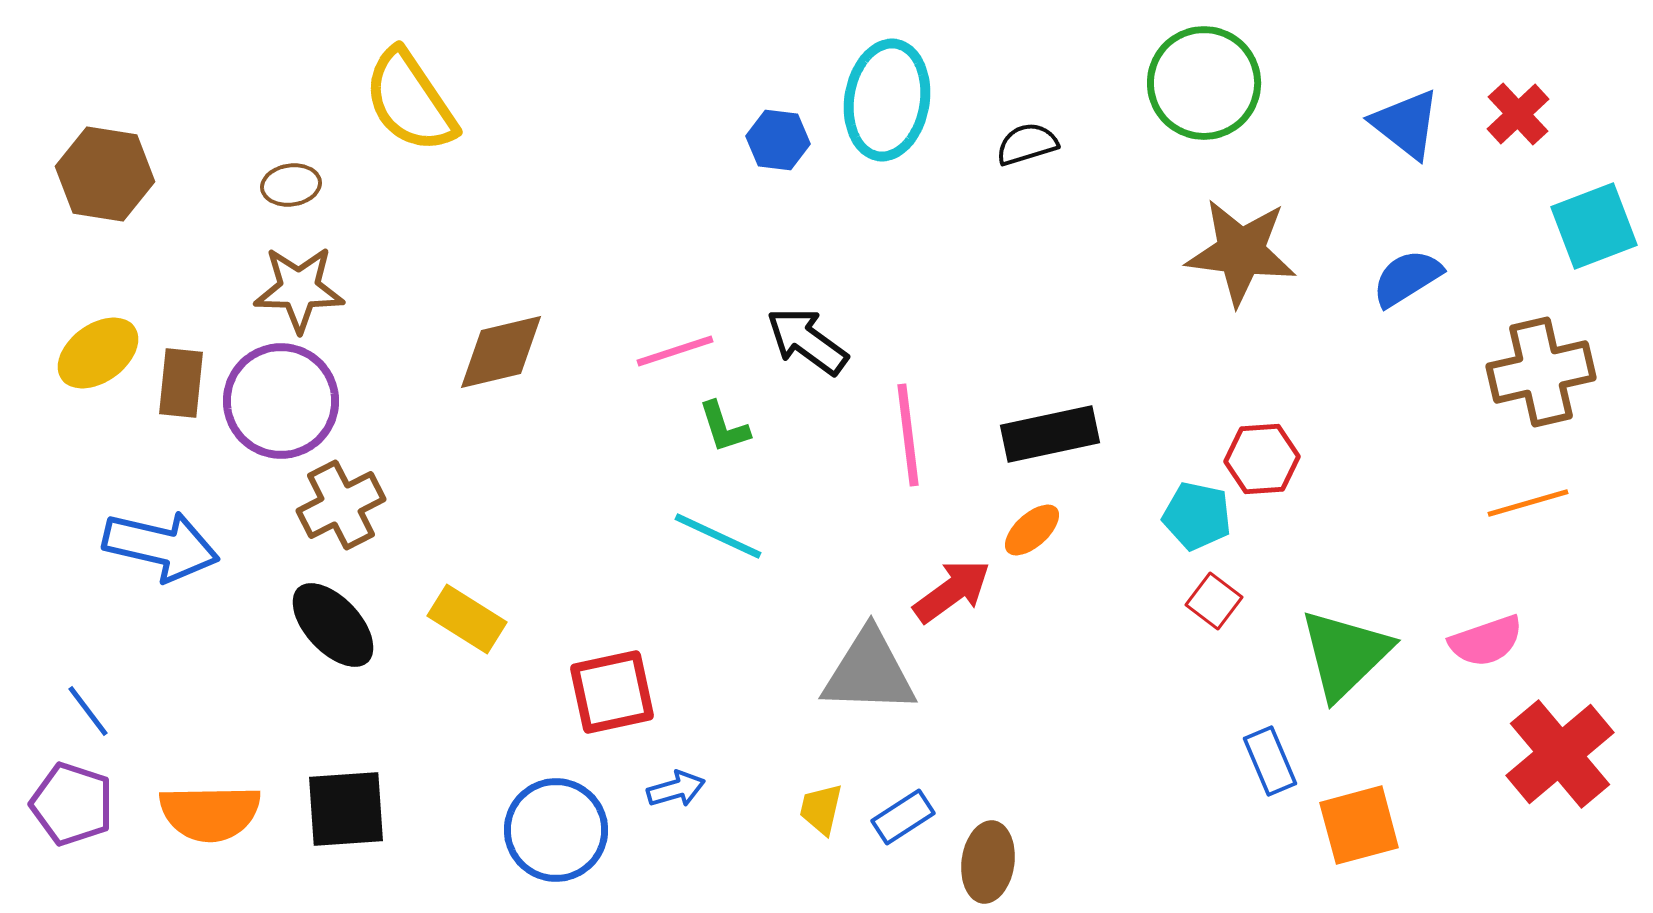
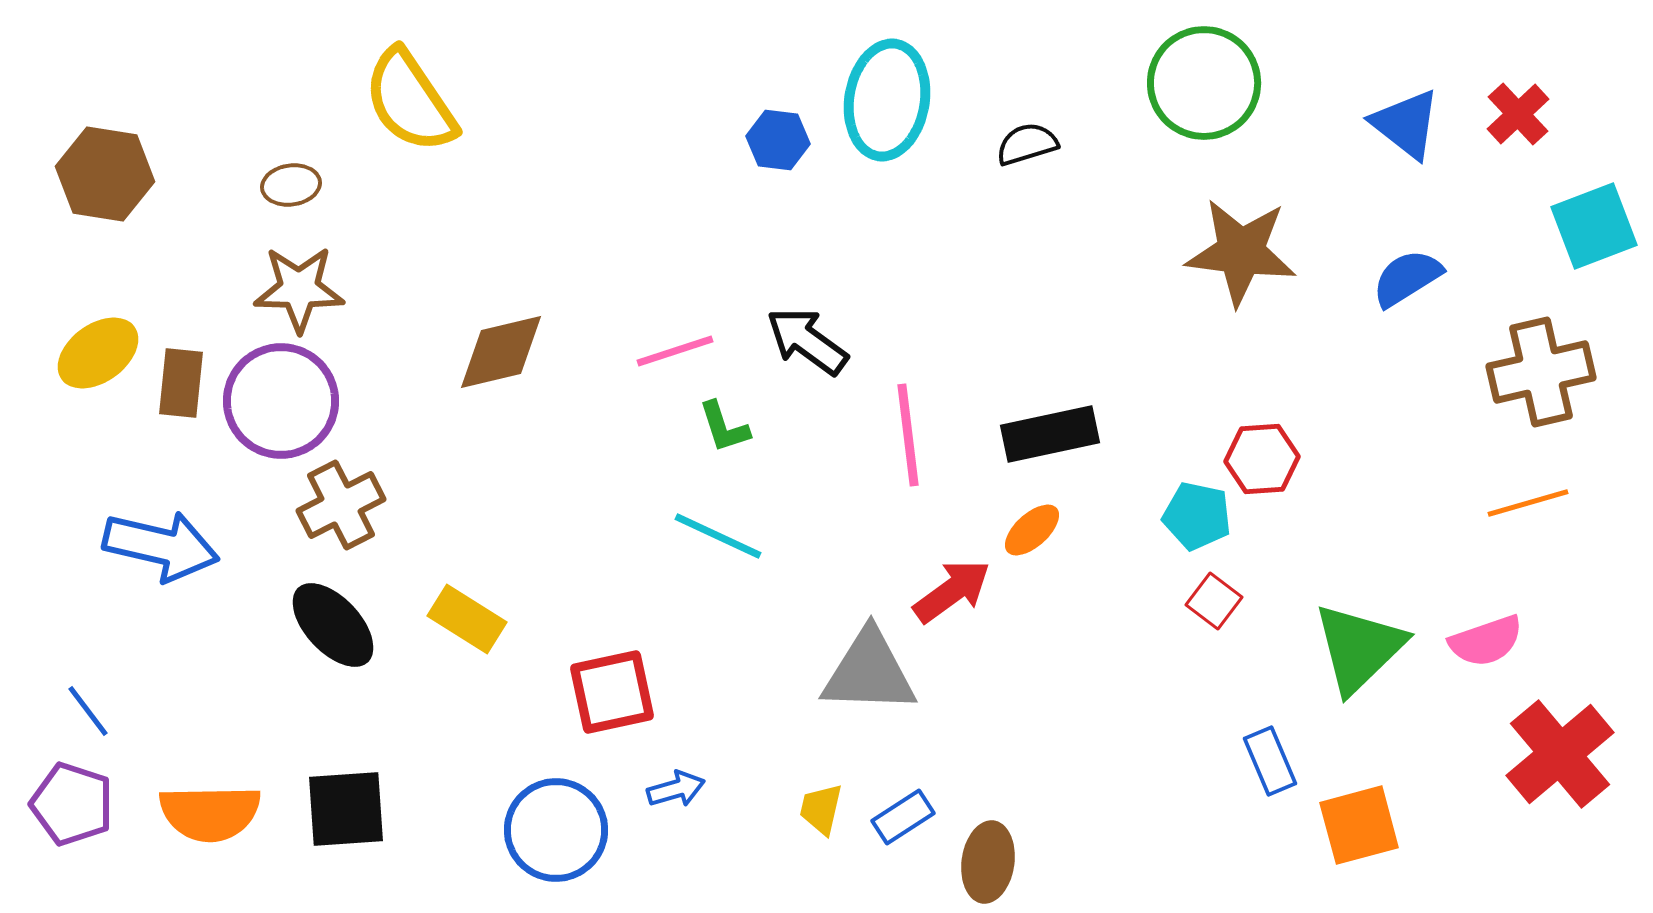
green triangle at (1345, 654): moved 14 px right, 6 px up
